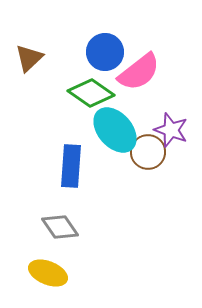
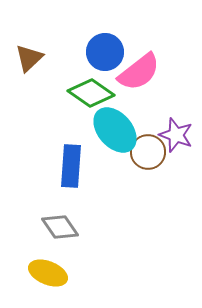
purple star: moved 5 px right, 5 px down
